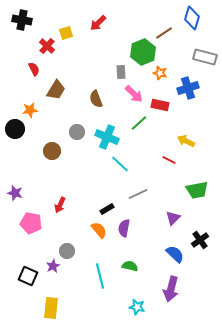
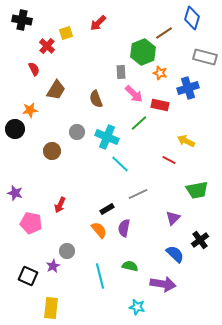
purple arrow at (171, 289): moved 8 px left, 5 px up; rotated 95 degrees counterclockwise
